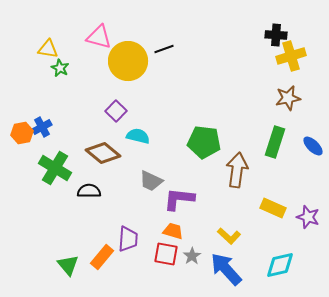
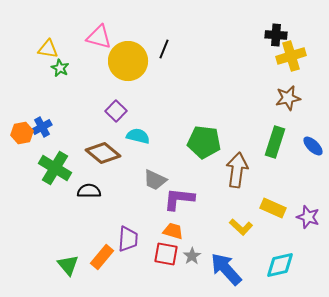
black line: rotated 48 degrees counterclockwise
gray trapezoid: moved 4 px right, 1 px up
yellow L-shape: moved 12 px right, 9 px up
